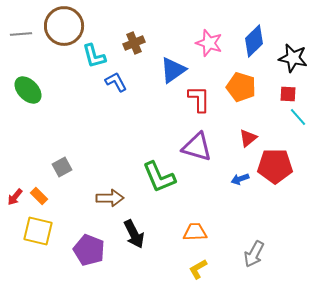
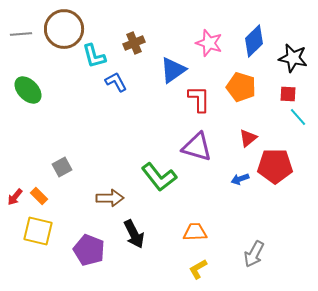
brown circle: moved 3 px down
green L-shape: rotated 15 degrees counterclockwise
